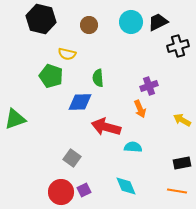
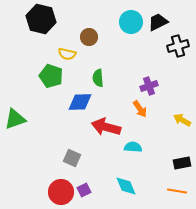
brown circle: moved 12 px down
orange arrow: rotated 12 degrees counterclockwise
gray square: rotated 12 degrees counterclockwise
